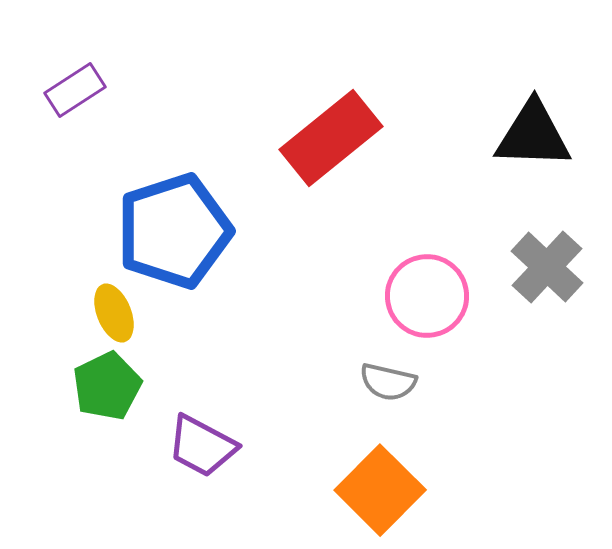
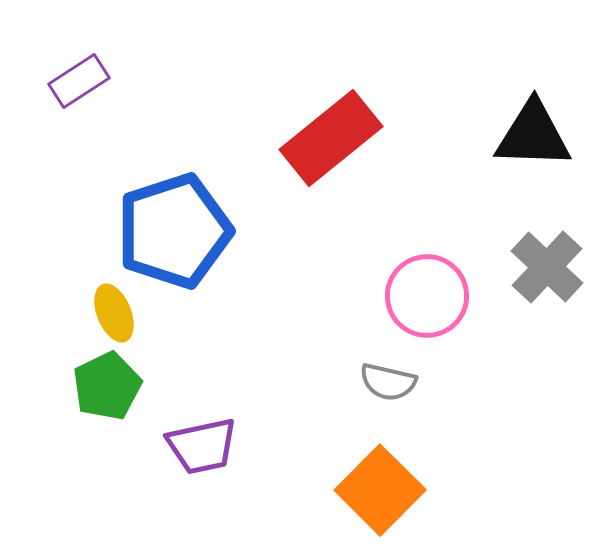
purple rectangle: moved 4 px right, 9 px up
purple trapezoid: rotated 40 degrees counterclockwise
